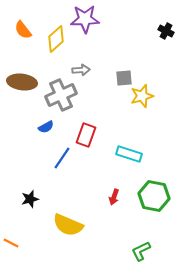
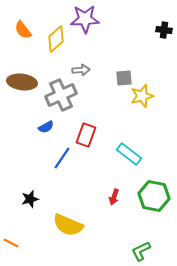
black cross: moved 2 px left, 1 px up; rotated 21 degrees counterclockwise
cyan rectangle: rotated 20 degrees clockwise
